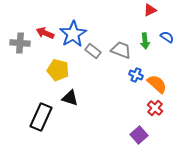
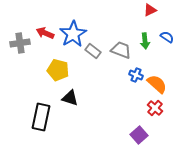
gray cross: rotated 12 degrees counterclockwise
black rectangle: rotated 12 degrees counterclockwise
